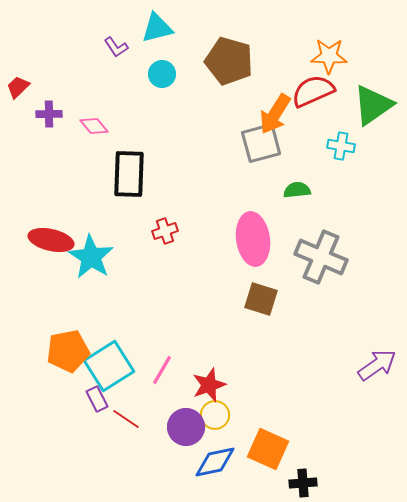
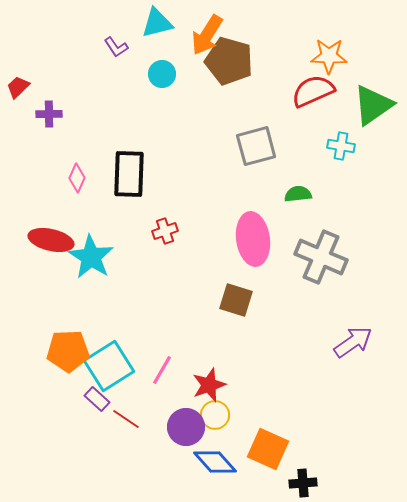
cyan triangle: moved 5 px up
orange arrow: moved 68 px left, 79 px up
pink diamond: moved 17 px left, 52 px down; rotated 64 degrees clockwise
gray square: moved 5 px left, 3 px down
green semicircle: moved 1 px right, 4 px down
brown square: moved 25 px left, 1 px down
orange pentagon: rotated 9 degrees clockwise
purple arrow: moved 24 px left, 23 px up
purple rectangle: rotated 20 degrees counterclockwise
blue diamond: rotated 60 degrees clockwise
